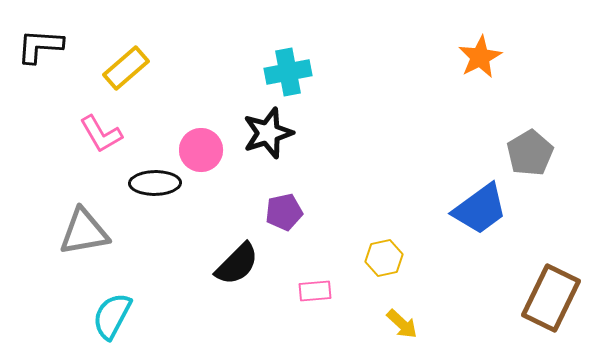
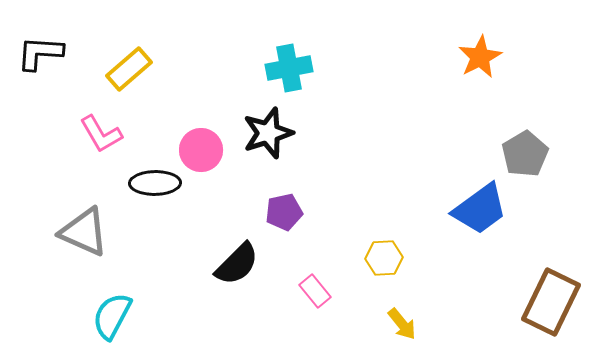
black L-shape: moved 7 px down
yellow rectangle: moved 3 px right, 1 px down
cyan cross: moved 1 px right, 4 px up
gray pentagon: moved 5 px left, 1 px down
gray triangle: rotated 34 degrees clockwise
yellow hexagon: rotated 9 degrees clockwise
pink rectangle: rotated 56 degrees clockwise
brown rectangle: moved 4 px down
yellow arrow: rotated 8 degrees clockwise
